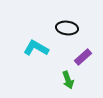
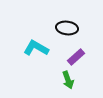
purple rectangle: moved 7 px left
